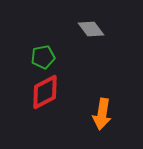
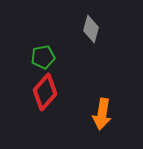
gray diamond: rotated 52 degrees clockwise
red diamond: rotated 21 degrees counterclockwise
